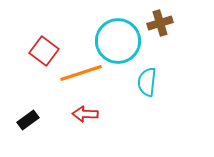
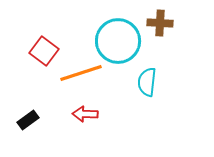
brown cross: rotated 20 degrees clockwise
